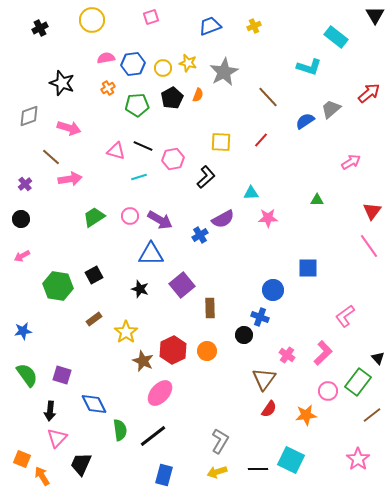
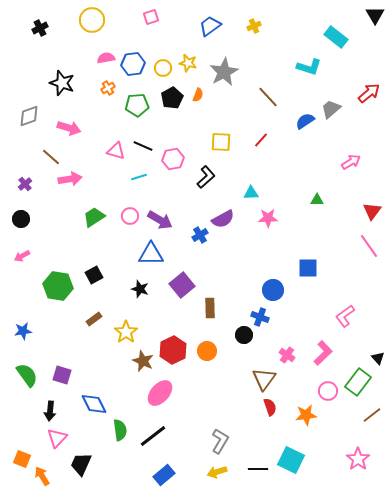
blue trapezoid at (210, 26): rotated 15 degrees counterclockwise
red semicircle at (269, 409): moved 1 px right, 2 px up; rotated 54 degrees counterclockwise
blue rectangle at (164, 475): rotated 35 degrees clockwise
